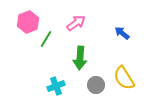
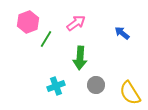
yellow semicircle: moved 6 px right, 15 px down
